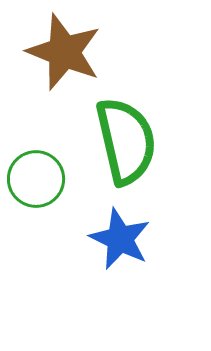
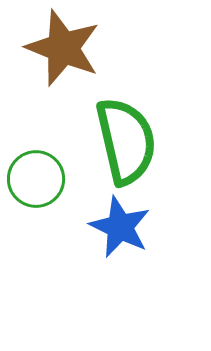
brown star: moved 1 px left, 4 px up
blue star: moved 12 px up
